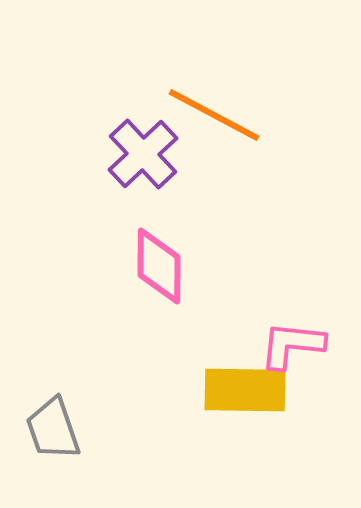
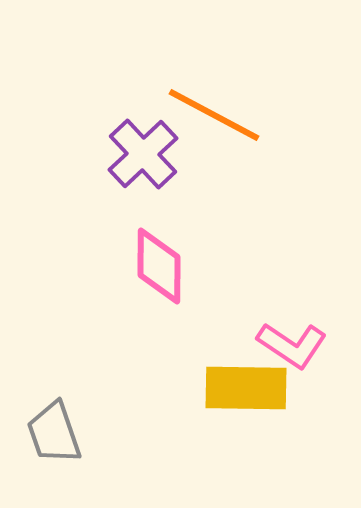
pink L-shape: rotated 152 degrees counterclockwise
yellow rectangle: moved 1 px right, 2 px up
gray trapezoid: moved 1 px right, 4 px down
